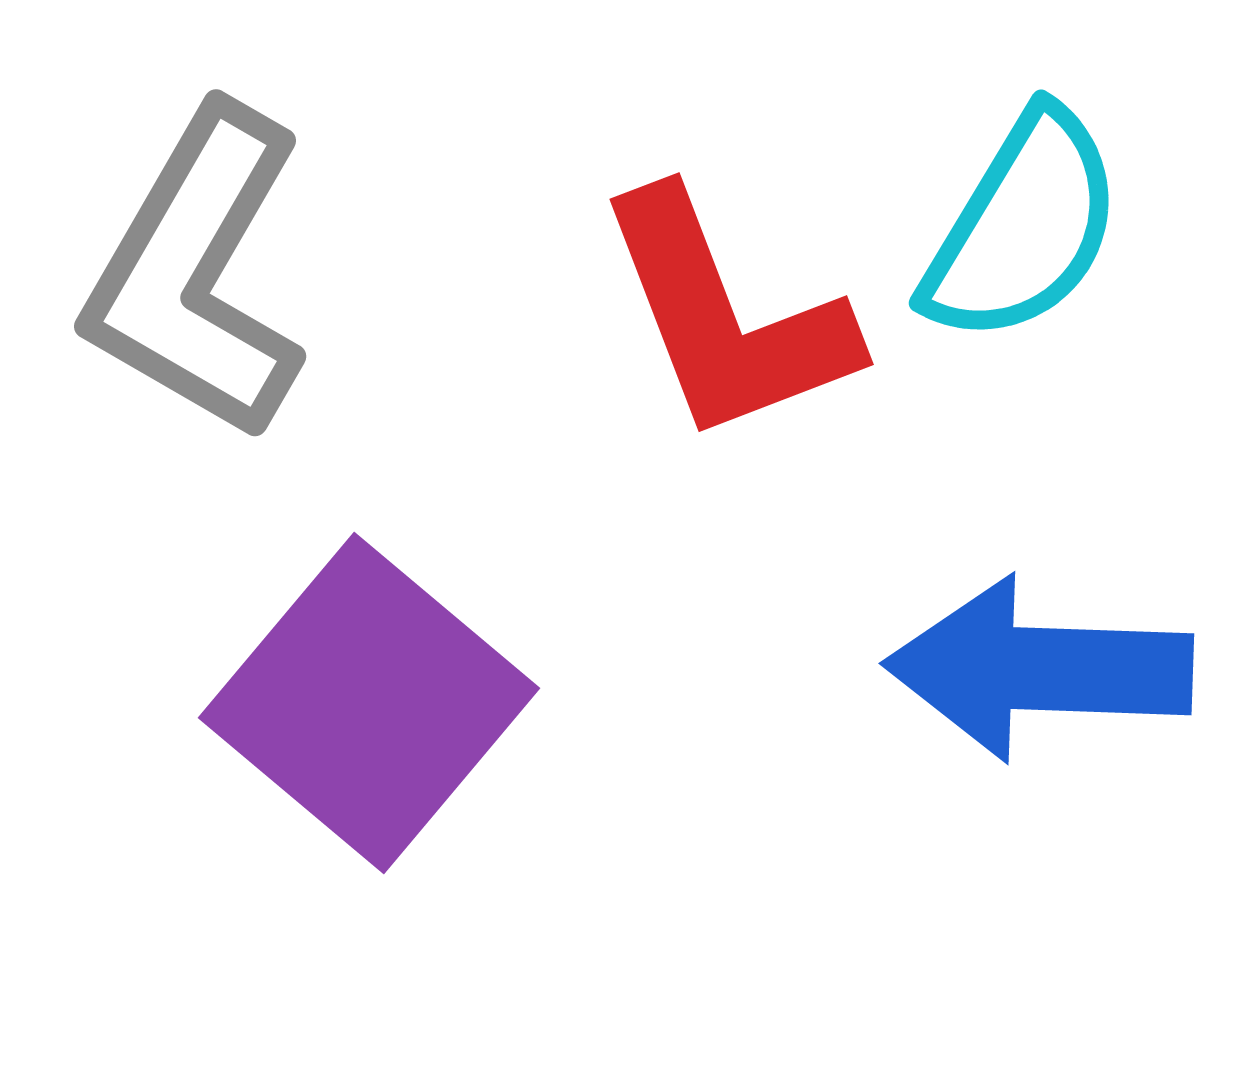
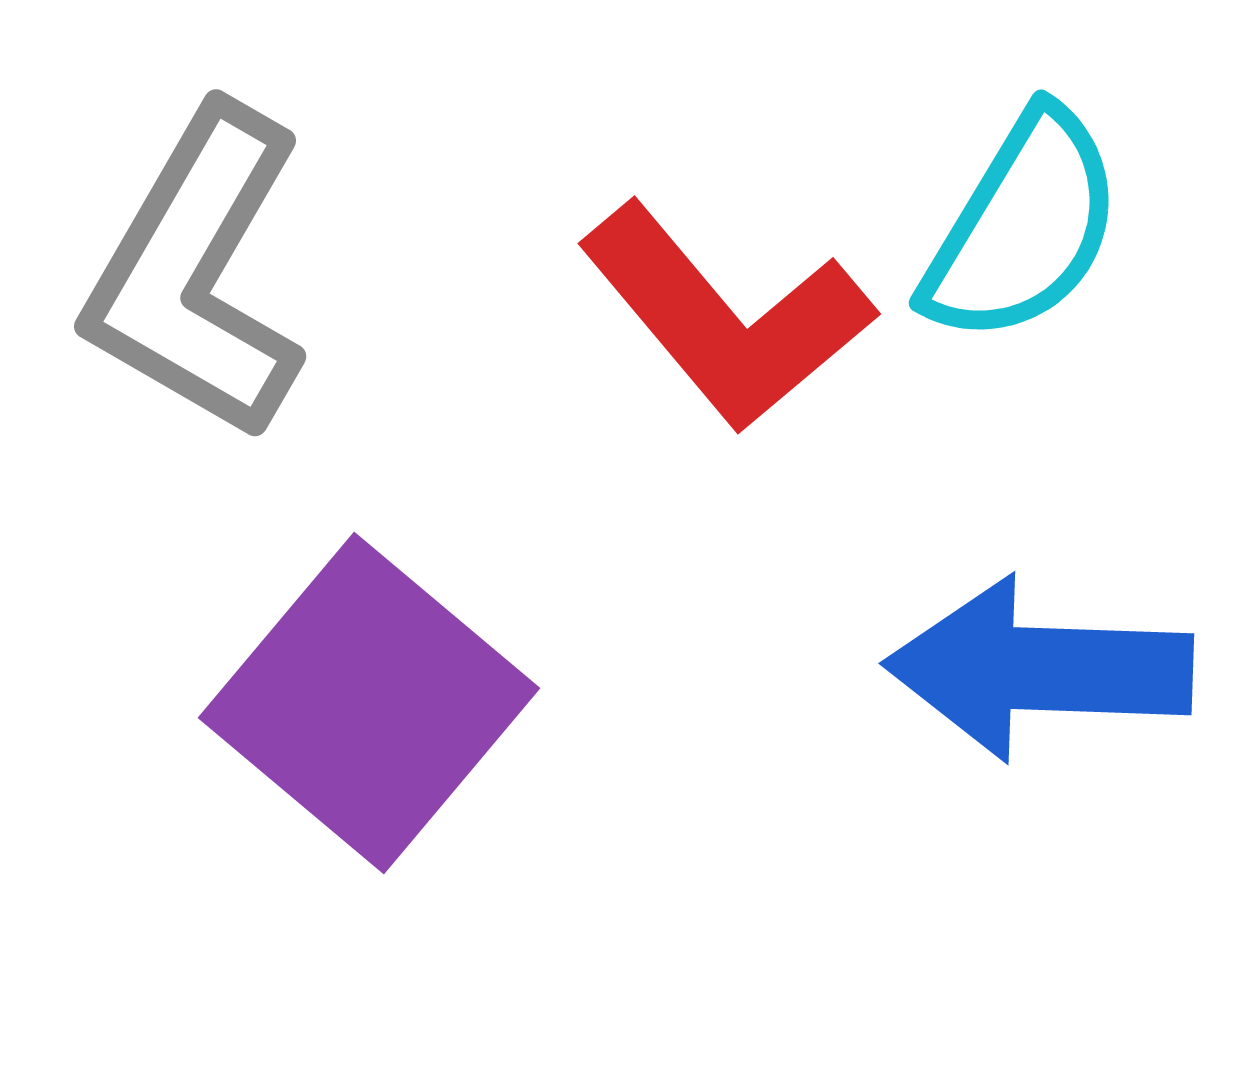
red L-shape: rotated 19 degrees counterclockwise
